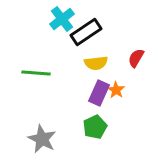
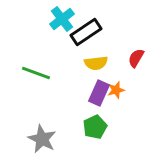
green line: rotated 16 degrees clockwise
orange star: rotated 24 degrees clockwise
